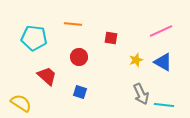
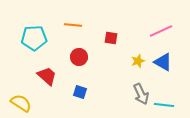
orange line: moved 1 px down
cyan pentagon: rotated 10 degrees counterclockwise
yellow star: moved 2 px right, 1 px down
